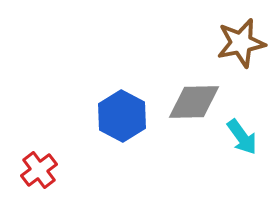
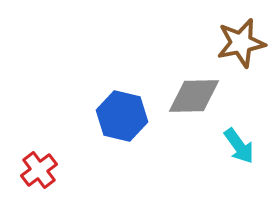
gray diamond: moved 6 px up
blue hexagon: rotated 15 degrees counterclockwise
cyan arrow: moved 3 px left, 9 px down
